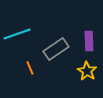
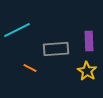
cyan line: moved 4 px up; rotated 8 degrees counterclockwise
gray rectangle: rotated 30 degrees clockwise
orange line: rotated 40 degrees counterclockwise
